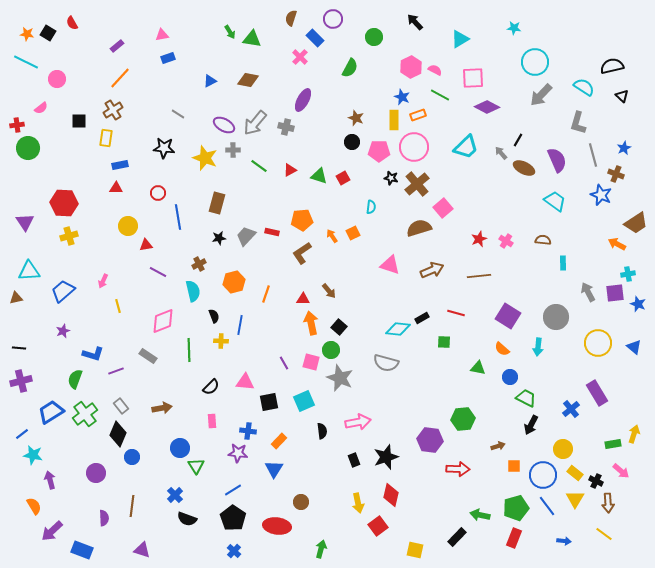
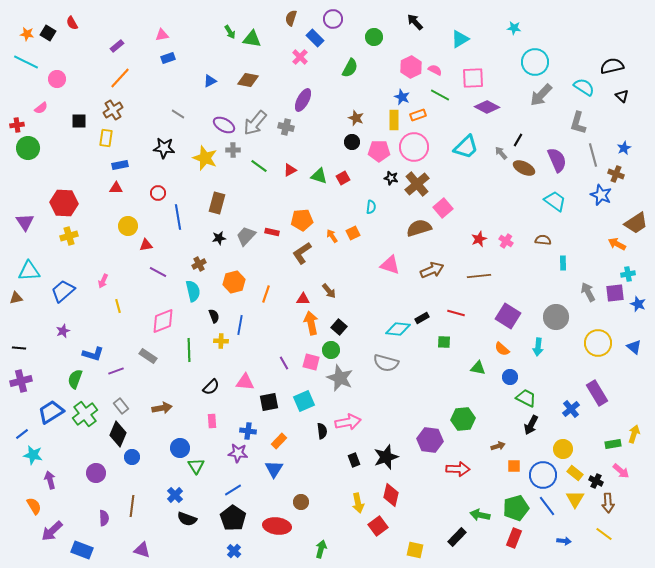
pink arrow at (358, 422): moved 10 px left
